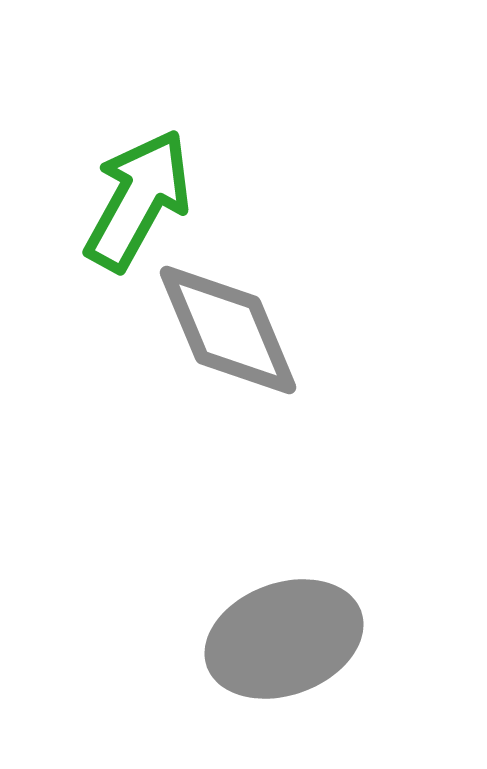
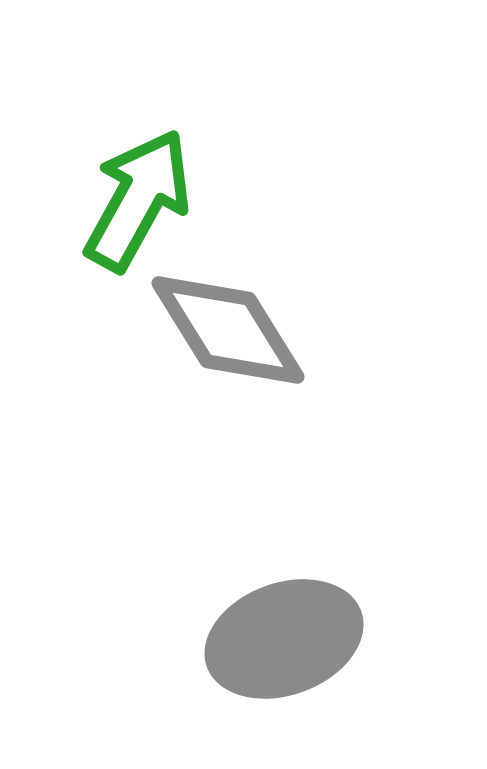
gray diamond: rotated 9 degrees counterclockwise
